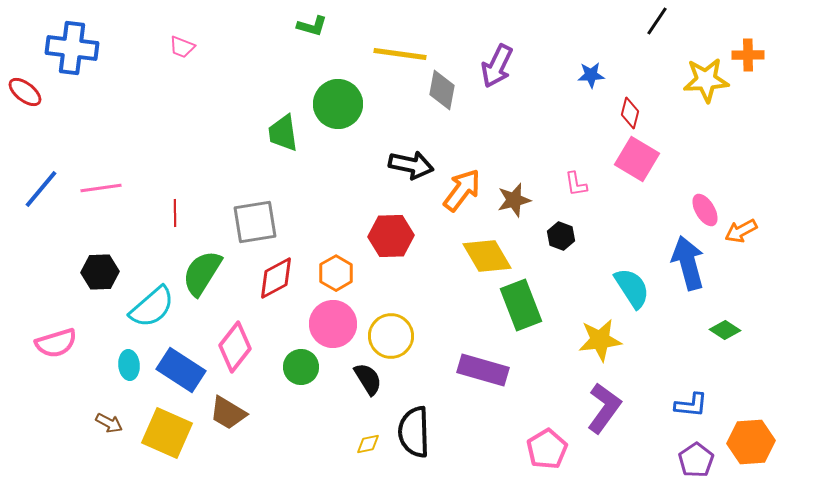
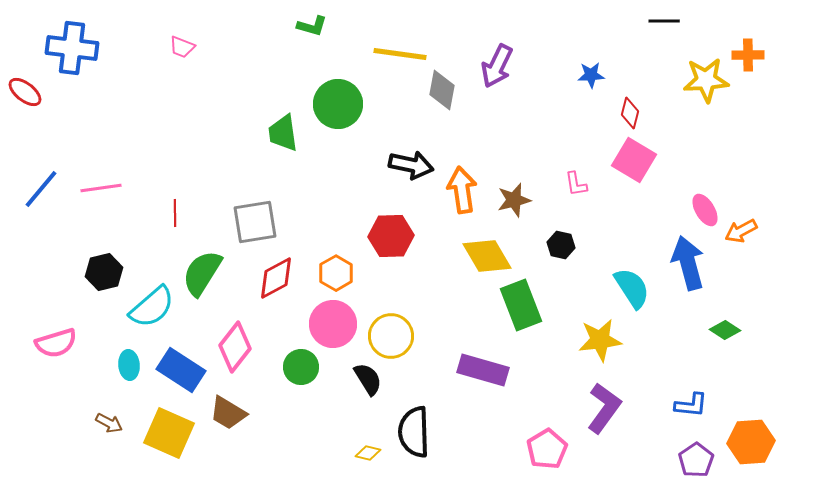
black line at (657, 21): moved 7 px right; rotated 56 degrees clockwise
pink square at (637, 159): moved 3 px left, 1 px down
orange arrow at (462, 190): rotated 45 degrees counterclockwise
black hexagon at (561, 236): moved 9 px down; rotated 8 degrees counterclockwise
black hexagon at (100, 272): moved 4 px right; rotated 12 degrees counterclockwise
yellow square at (167, 433): moved 2 px right
yellow diamond at (368, 444): moved 9 px down; rotated 25 degrees clockwise
